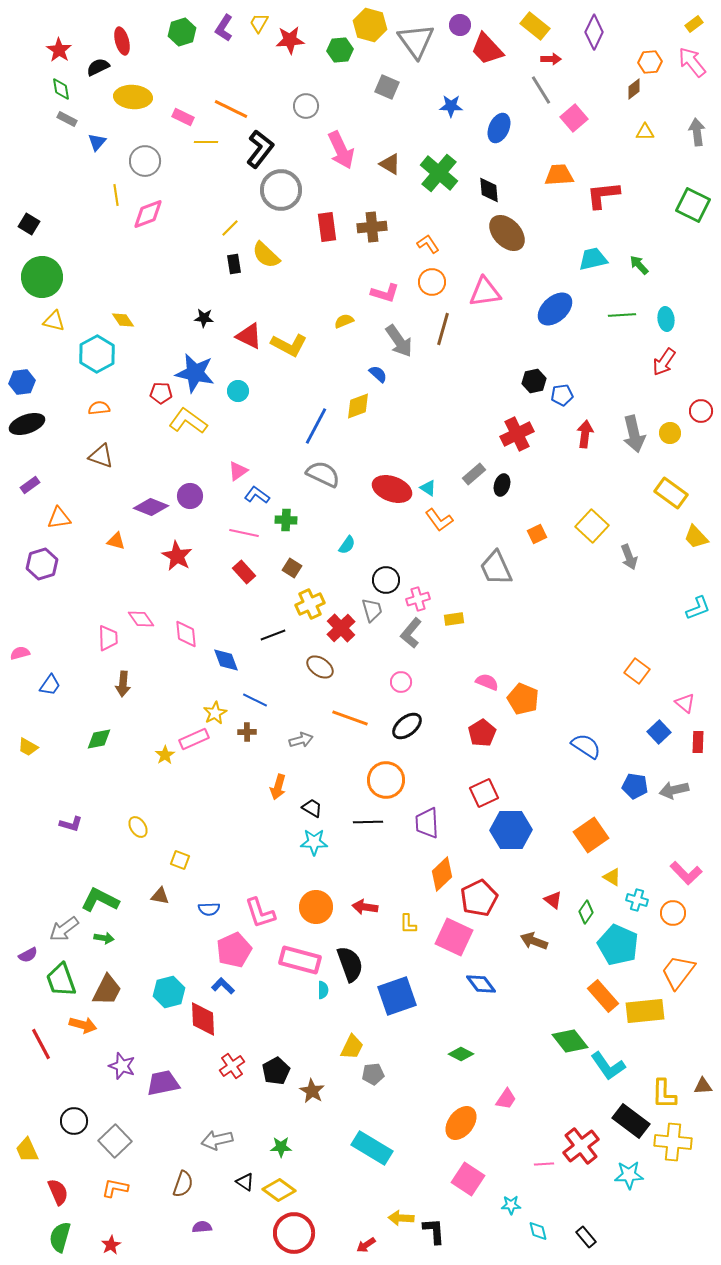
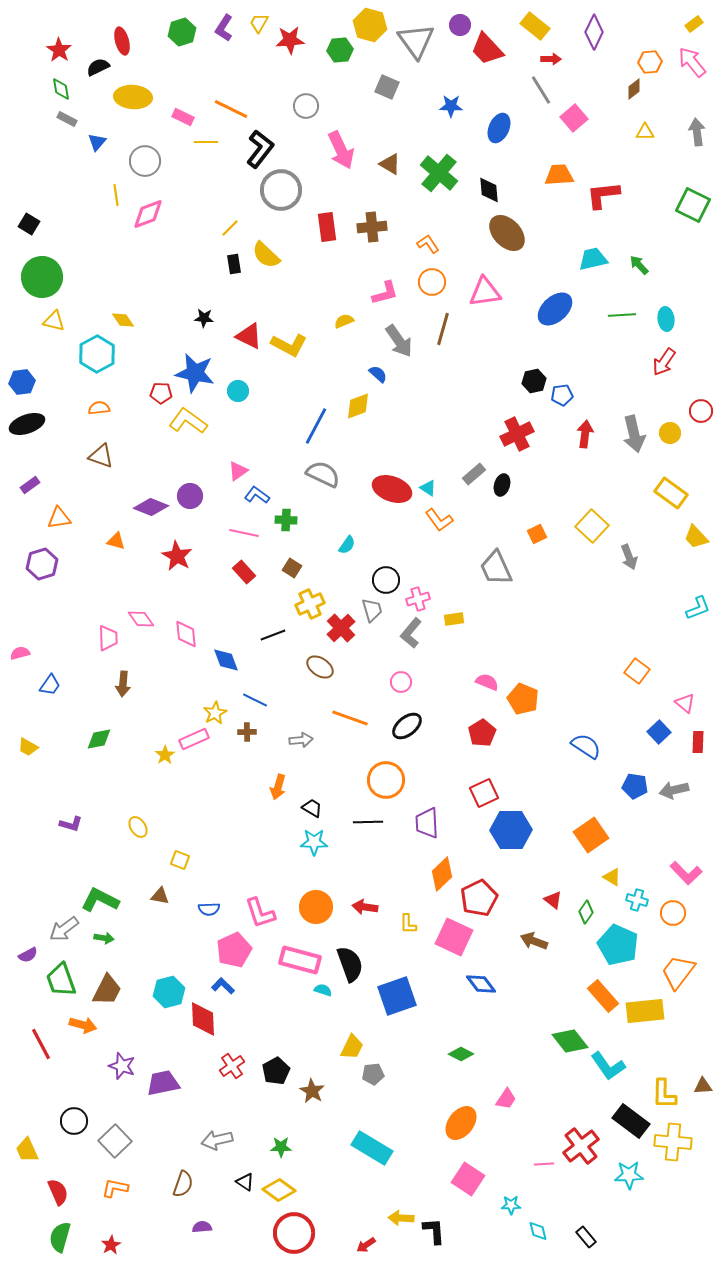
pink L-shape at (385, 293): rotated 32 degrees counterclockwise
gray arrow at (301, 740): rotated 10 degrees clockwise
cyan semicircle at (323, 990): rotated 72 degrees counterclockwise
